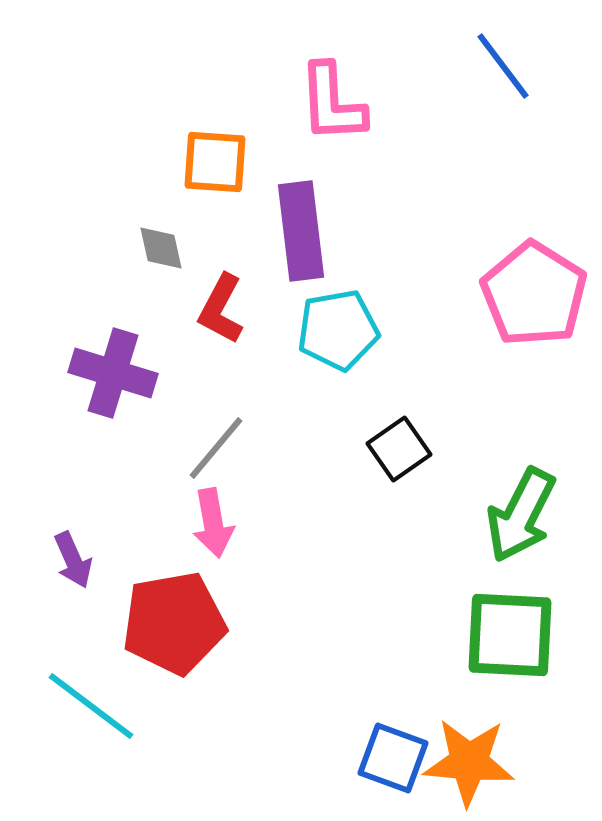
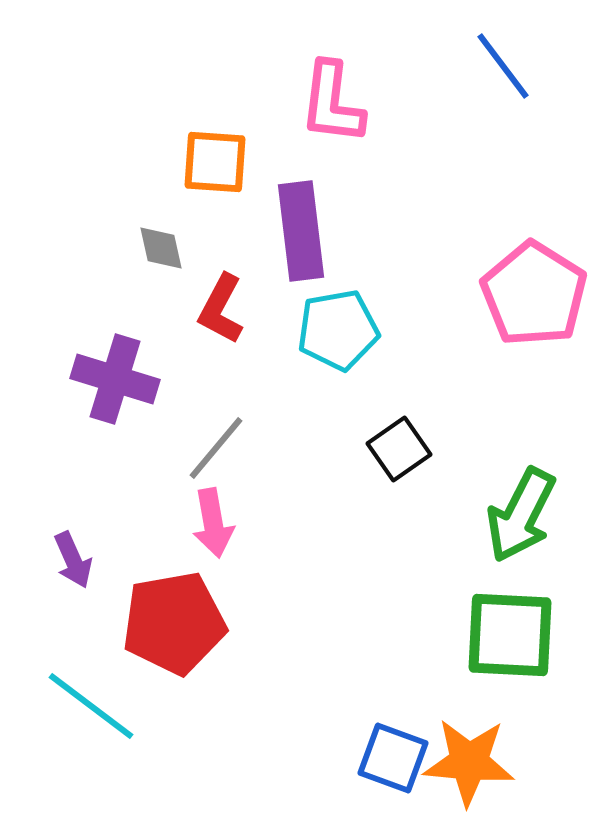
pink L-shape: rotated 10 degrees clockwise
purple cross: moved 2 px right, 6 px down
